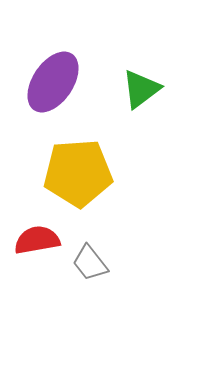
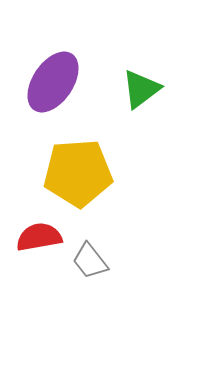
red semicircle: moved 2 px right, 3 px up
gray trapezoid: moved 2 px up
